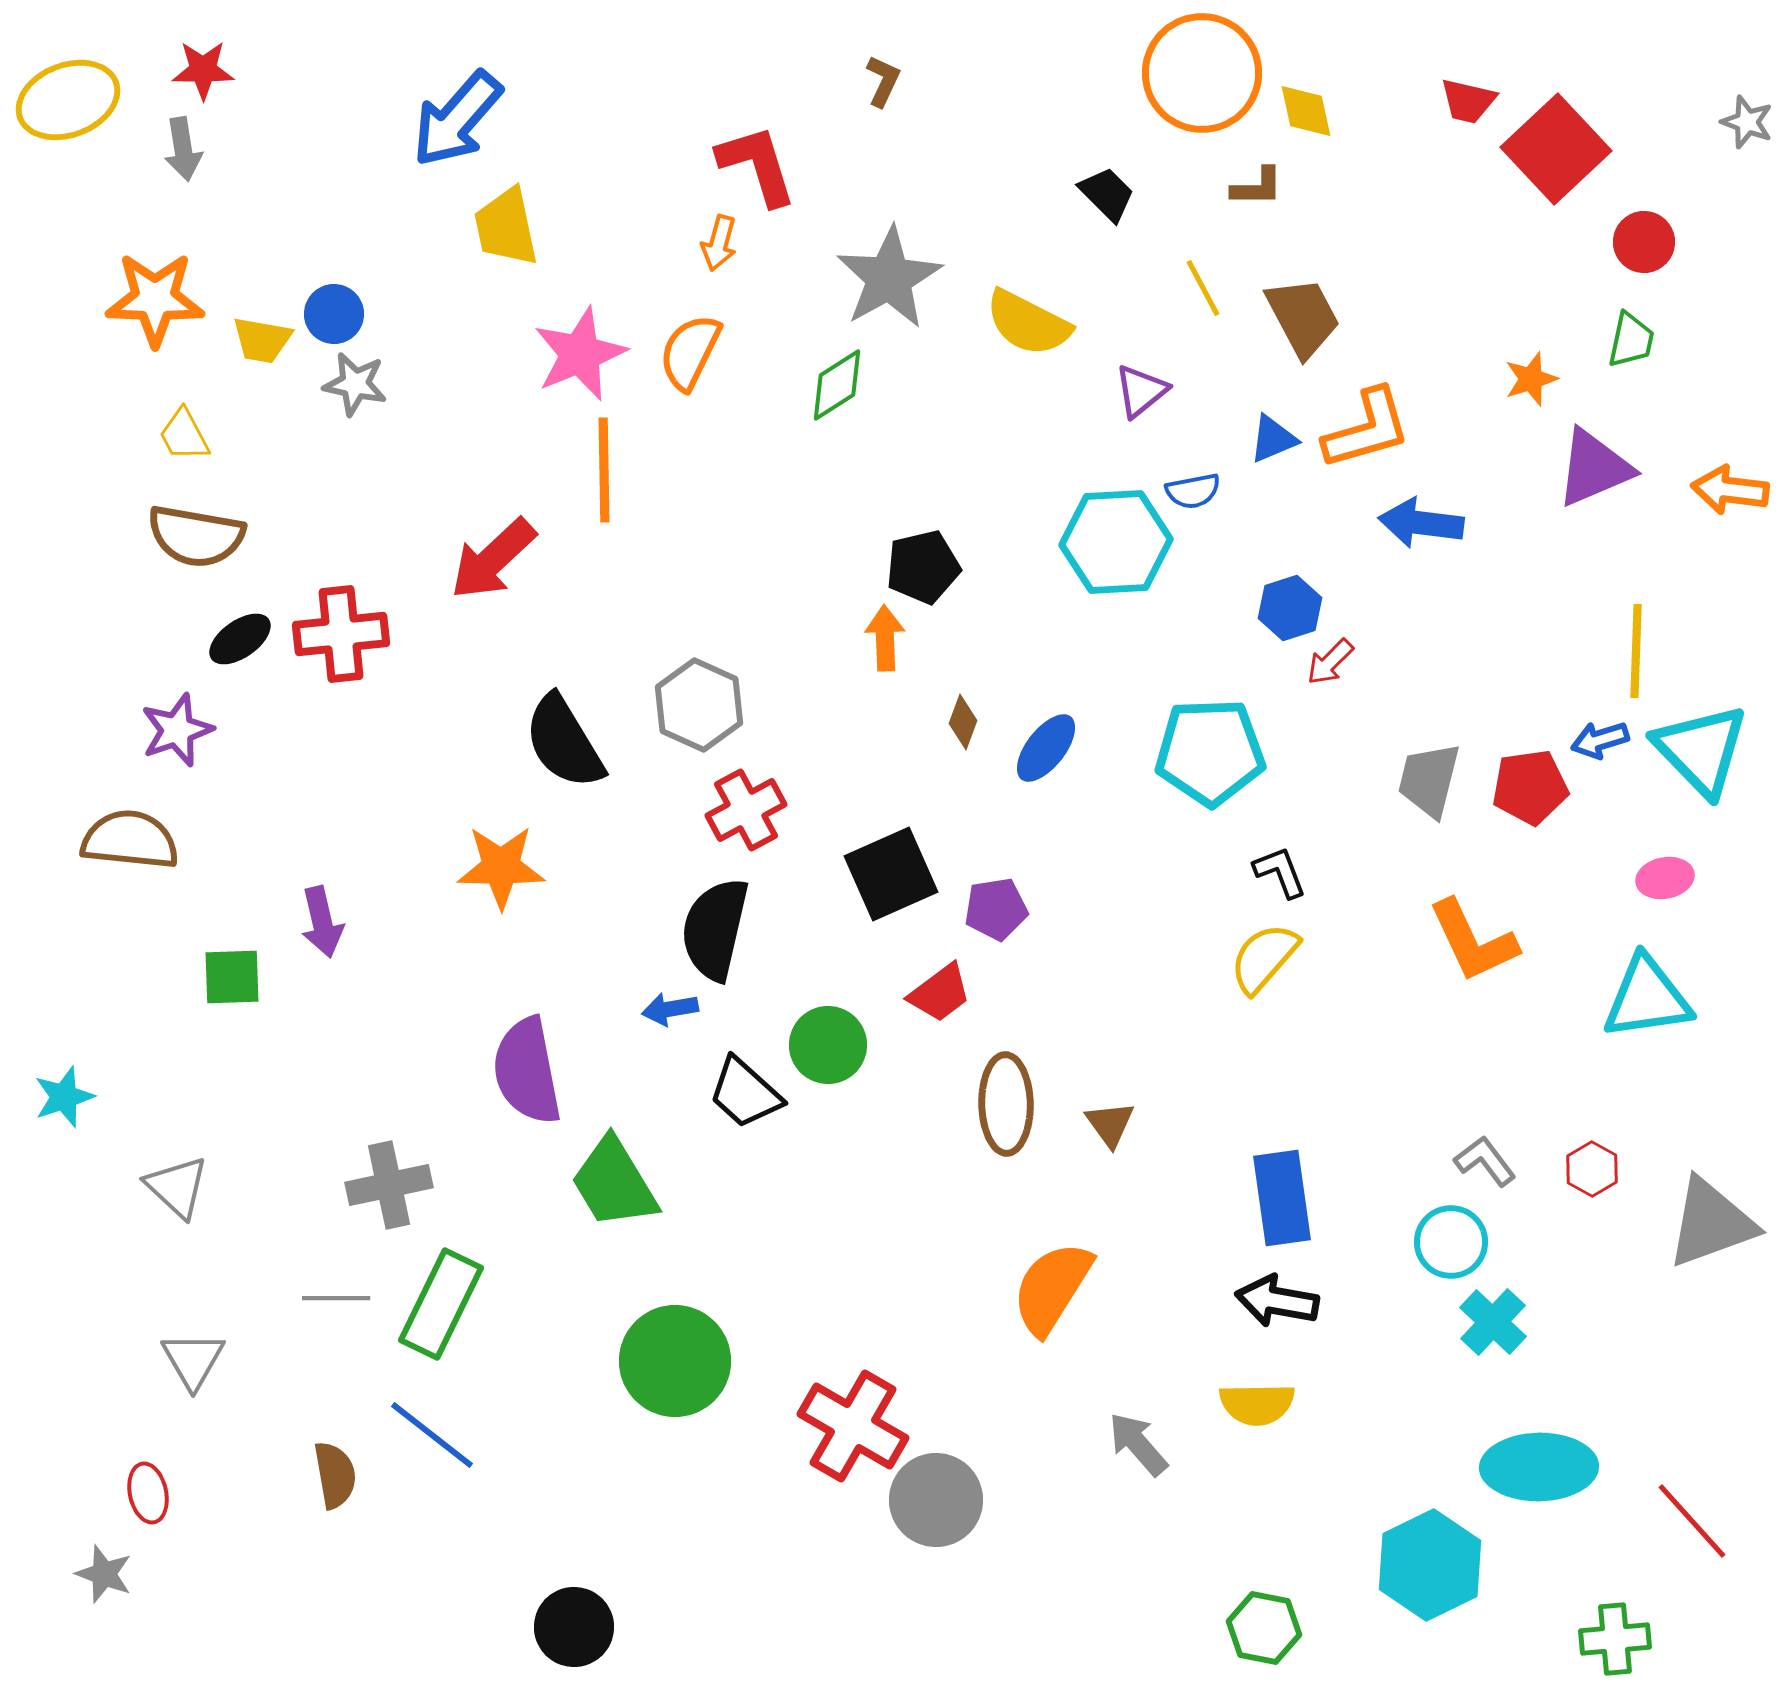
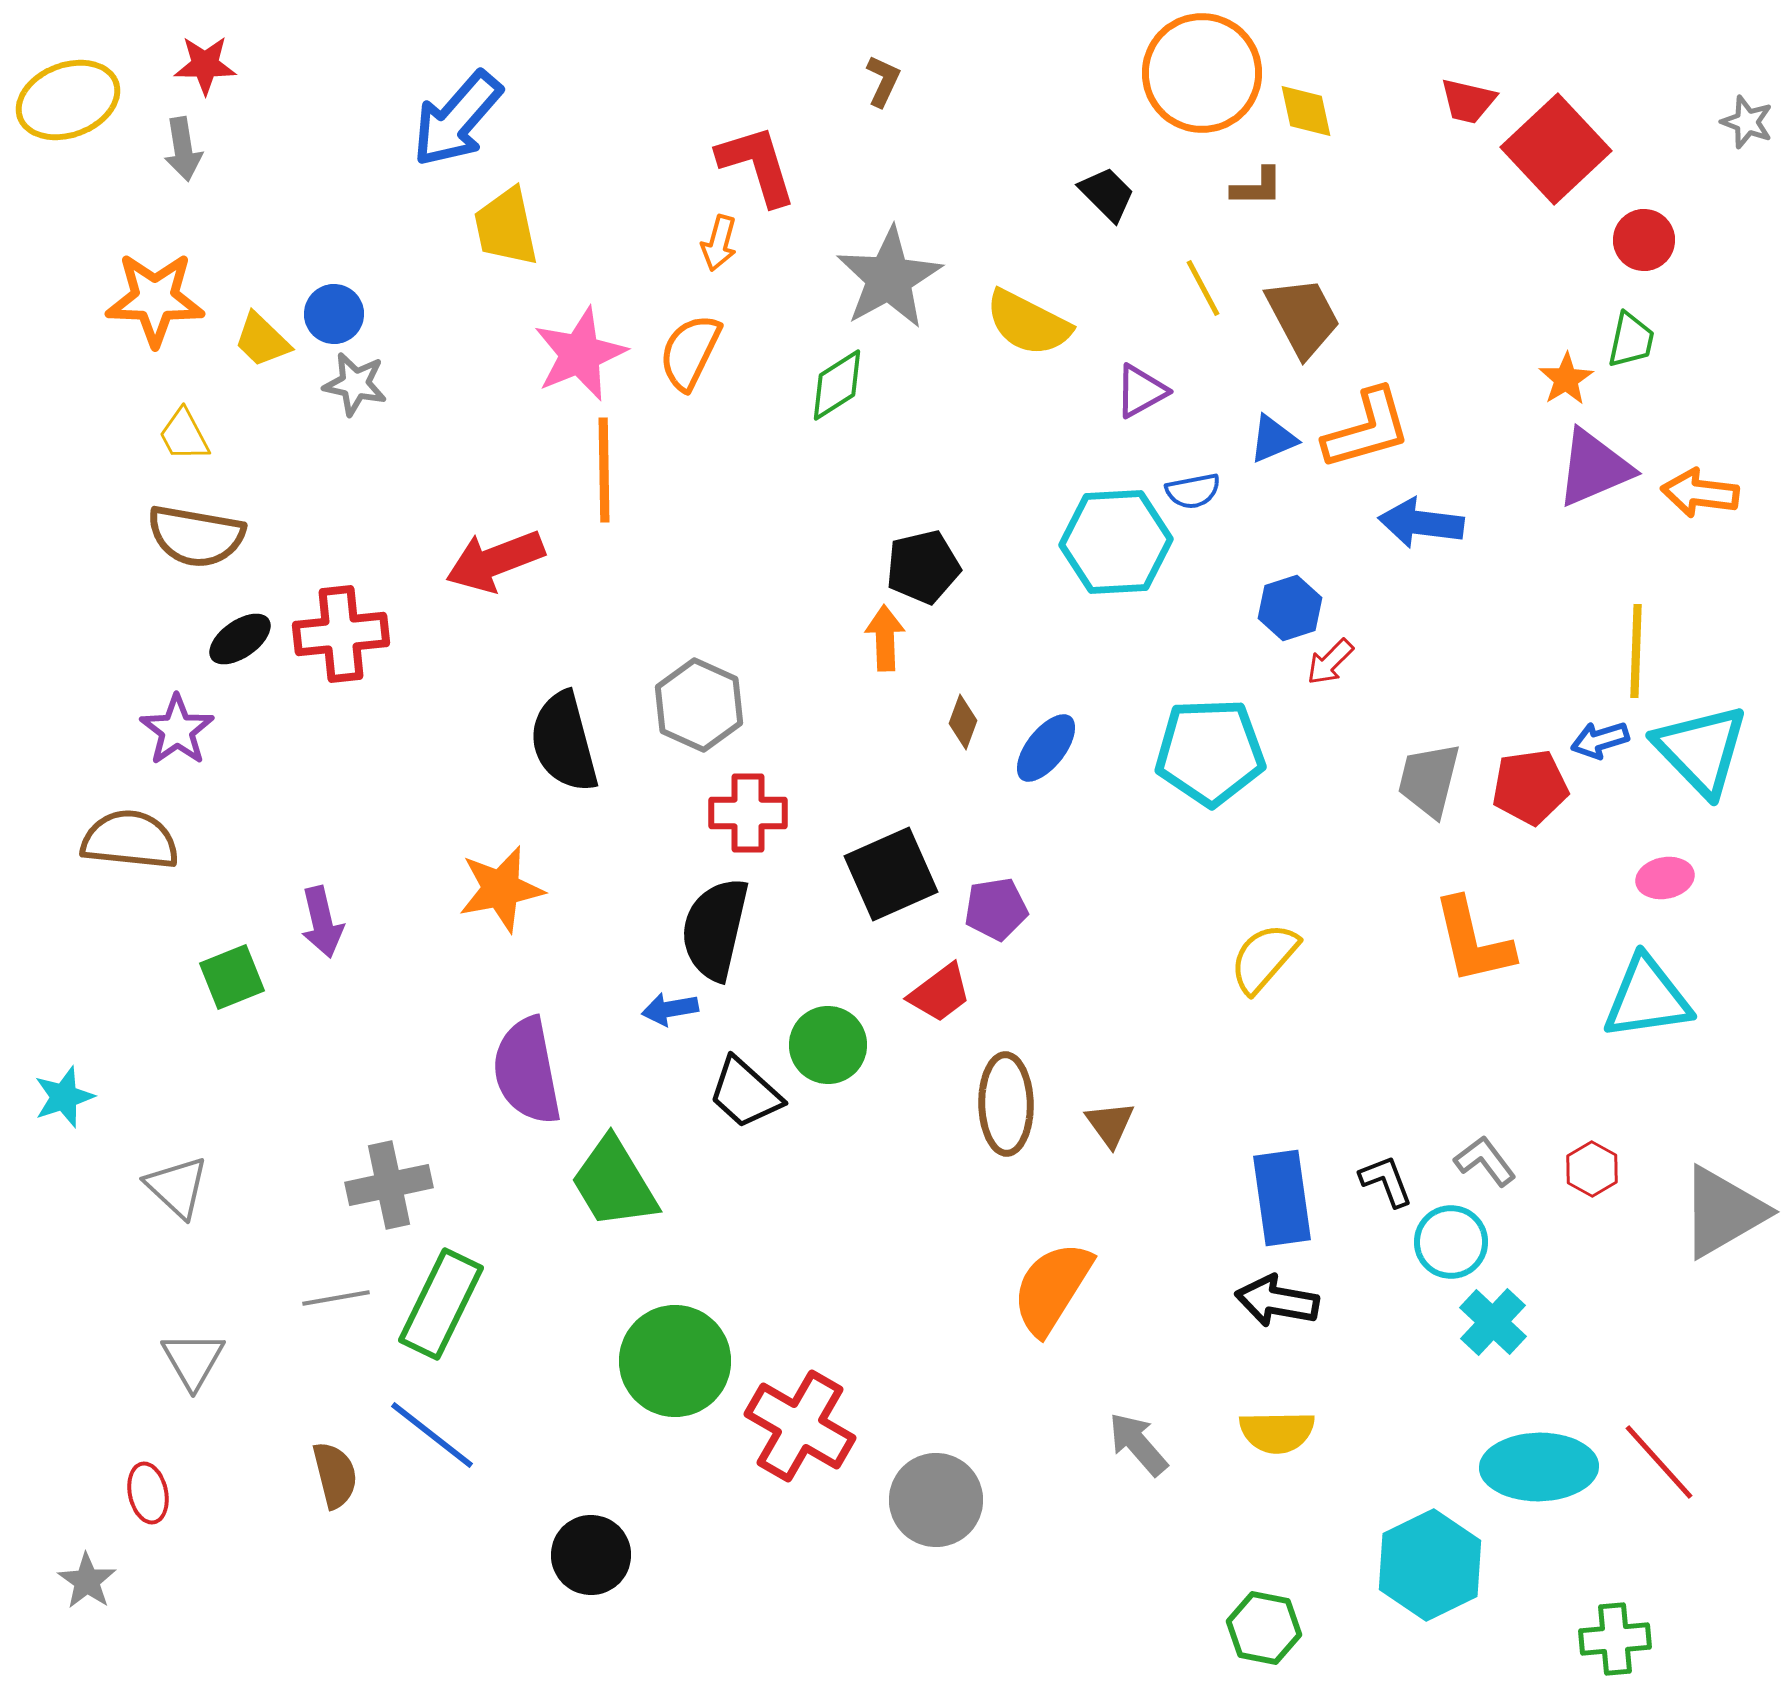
red star at (203, 70): moved 2 px right, 5 px up
red circle at (1644, 242): moved 2 px up
yellow trapezoid at (262, 340): rotated 34 degrees clockwise
orange star at (1531, 379): moved 35 px right; rotated 14 degrees counterclockwise
purple triangle at (1141, 391): rotated 10 degrees clockwise
orange arrow at (1730, 490): moved 30 px left, 3 px down
red arrow at (493, 559): moved 2 px right, 2 px down; rotated 22 degrees clockwise
purple star at (177, 730): rotated 16 degrees counterclockwise
black semicircle at (564, 742): rotated 16 degrees clockwise
red cross at (746, 810): moved 2 px right, 3 px down; rotated 28 degrees clockwise
orange star at (501, 867): moved 22 px down; rotated 12 degrees counterclockwise
black L-shape at (1280, 872): moved 106 px right, 309 px down
orange L-shape at (1473, 941): rotated 12 degrees clockwise
green square at (232, 977): rotated 20 degrees counterclockwise
gray triangle at (1711, 1223): moved 12 px right, 11 px up; rotated 10 degrees counterclockwise
gray line at (336, 1298): rotated 10 degrees counterclockwise
yellow semicircle at (1257, 1404): moved 20 px right, 28 px down
red cross at (853, 1426): moved 53 px left
brown semicircle at (335, 1475): rotated 4 degrees counterclockwise
red line at (1692, 1521): moved 33 px left, 59 px up
gray star at (104, 1574): moved 17 px left, 7 px down; rotated 14 degrees clockwise
black circle at (574, 1627): moved 17 px right, 72 px up
